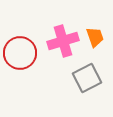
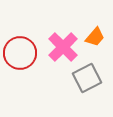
orange trapezoid: rotated 60 degrees clockwise
pink cross: moved 6 px down; rotated 28 degrees counterclockwise
